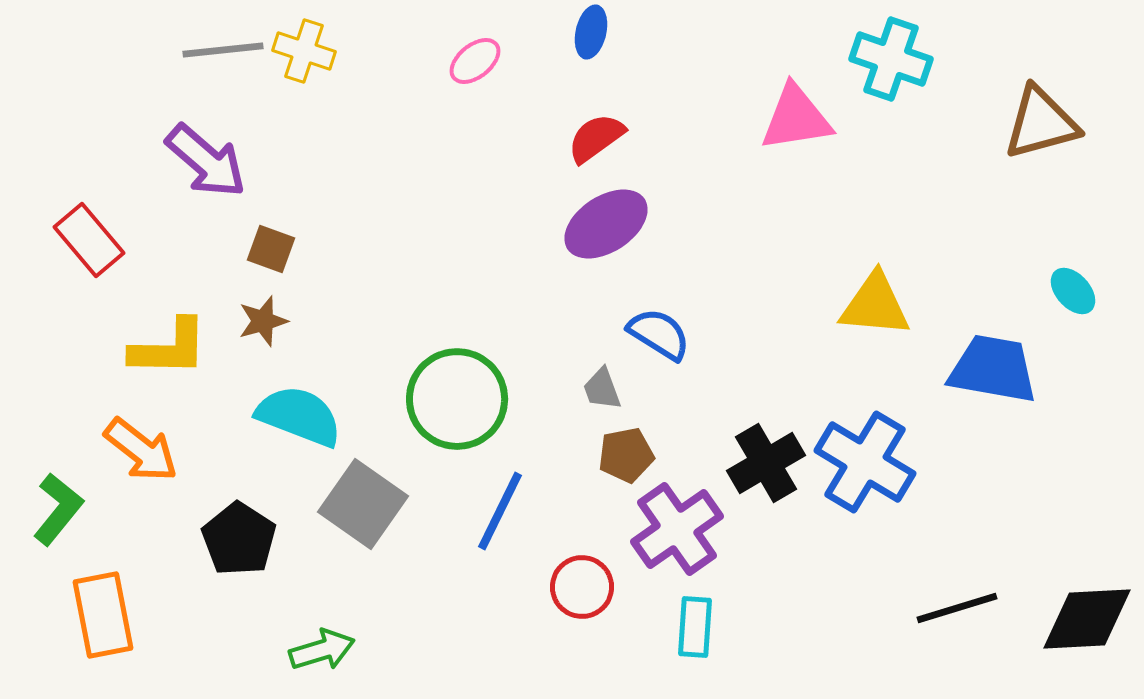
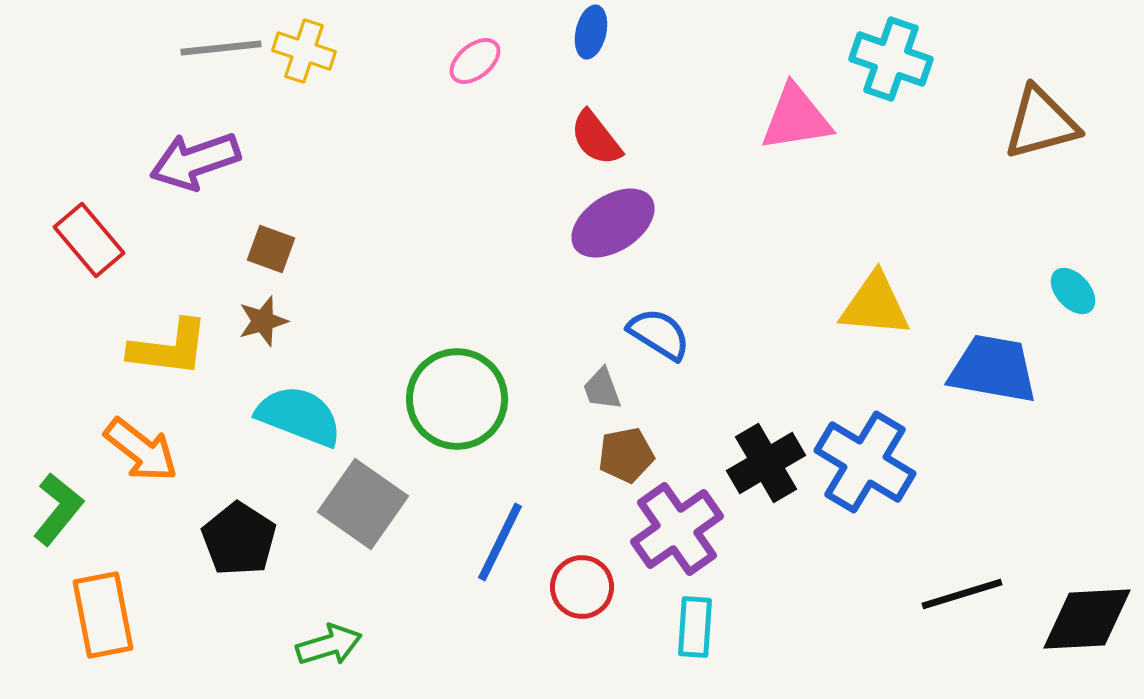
gray line: moved 2 px left, 2 px up
red semicircle: rotated 92 degrees counterclockwise
purple arrow: moved 11 px left; rotated 120 degrees clockwise
purple ellipse: moved 7 px right, 1 px up
yellow L-shape: rotated 6 degrees clockwise
blue line: moved 31 px down
black line: moved 5 px right, 14 px up
green arrow: moved 7 px right, 5 px up
